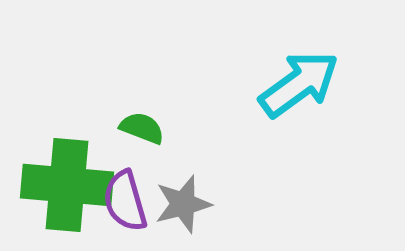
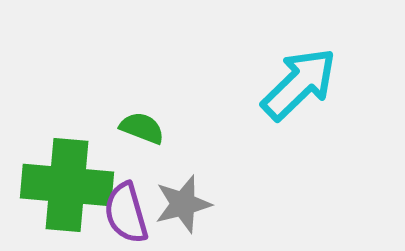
cyan arrow: rotated 8 degrees counterclockwise
purple semicircle: moved 1 px right, 12 px down
